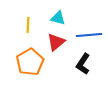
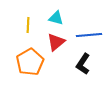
cyan triangle: moved 2 px left
